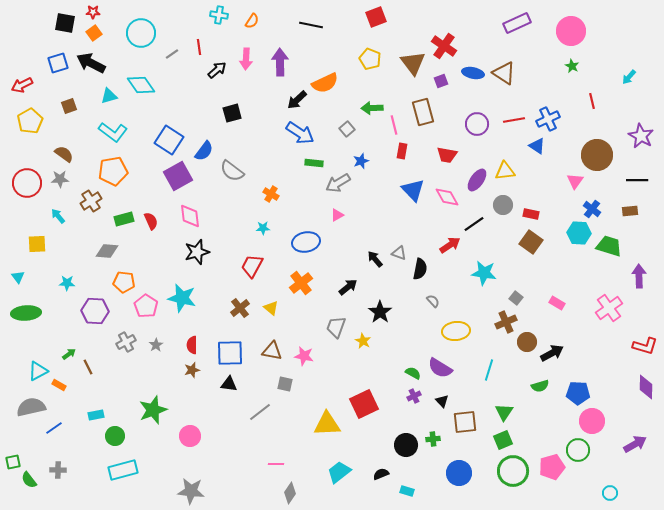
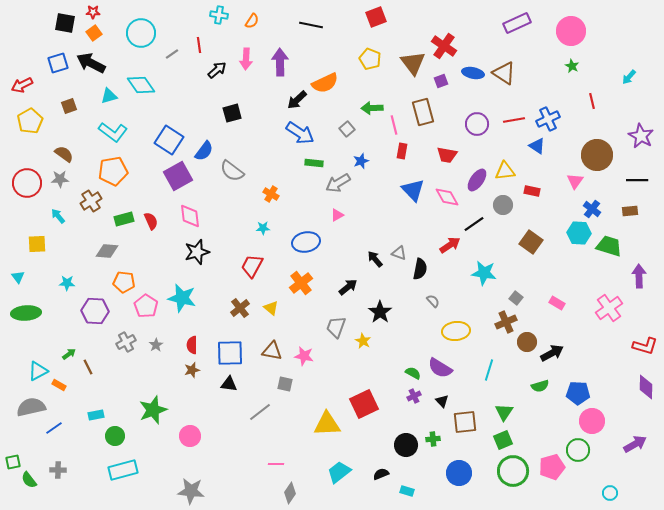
red line at (199, 47): moved 2 px up
red rectangle at (531, 214): moved 1 px right, 23 px up
